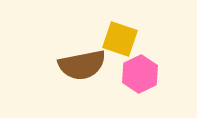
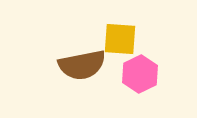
yellow square: rotated 15 degrees counterclockwise
